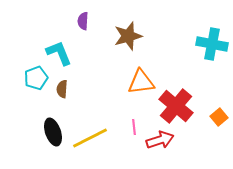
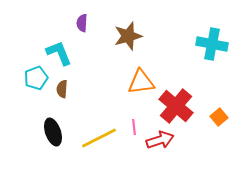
purple semicircle: moved 1 px left, 2 px down
yellow line: moved 9 px right
